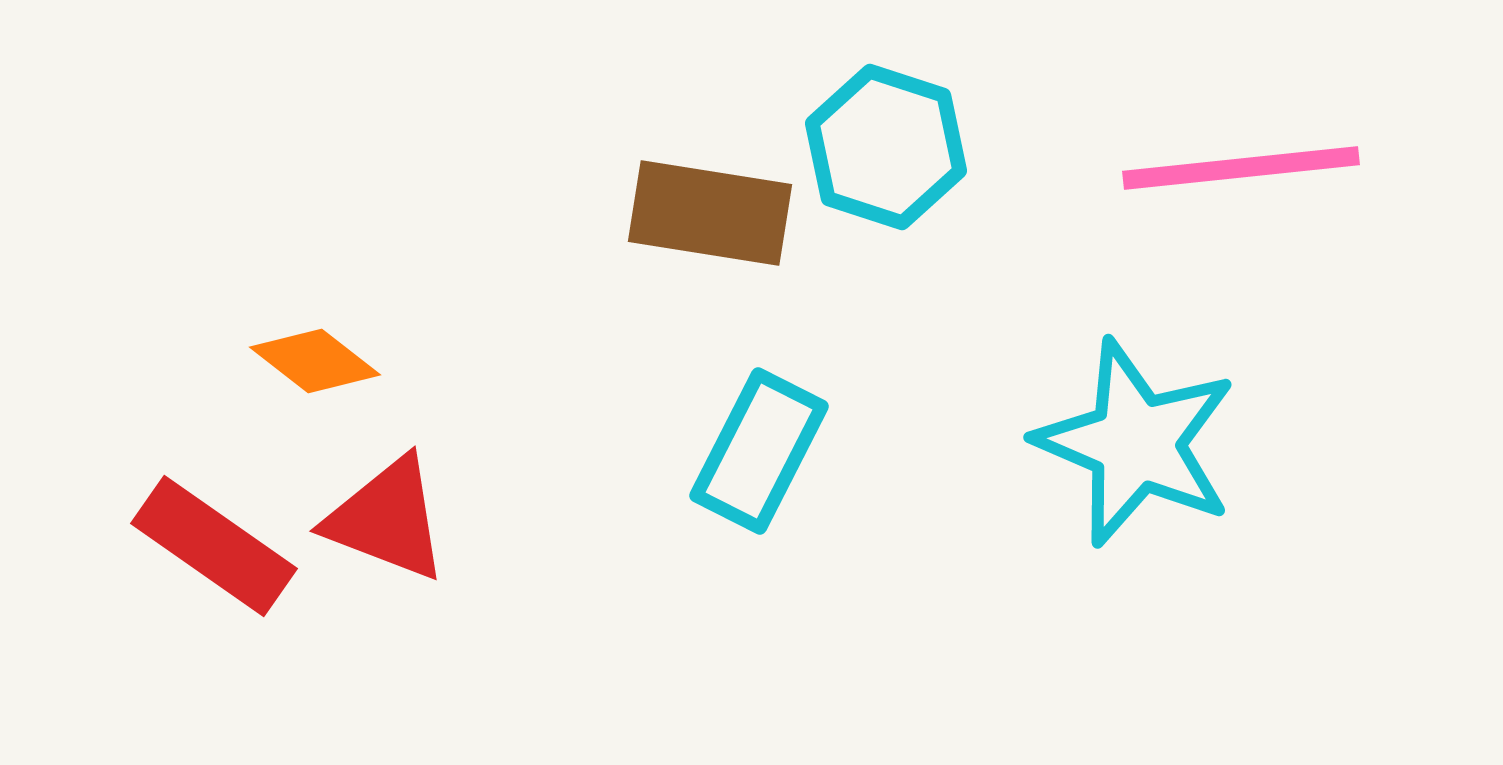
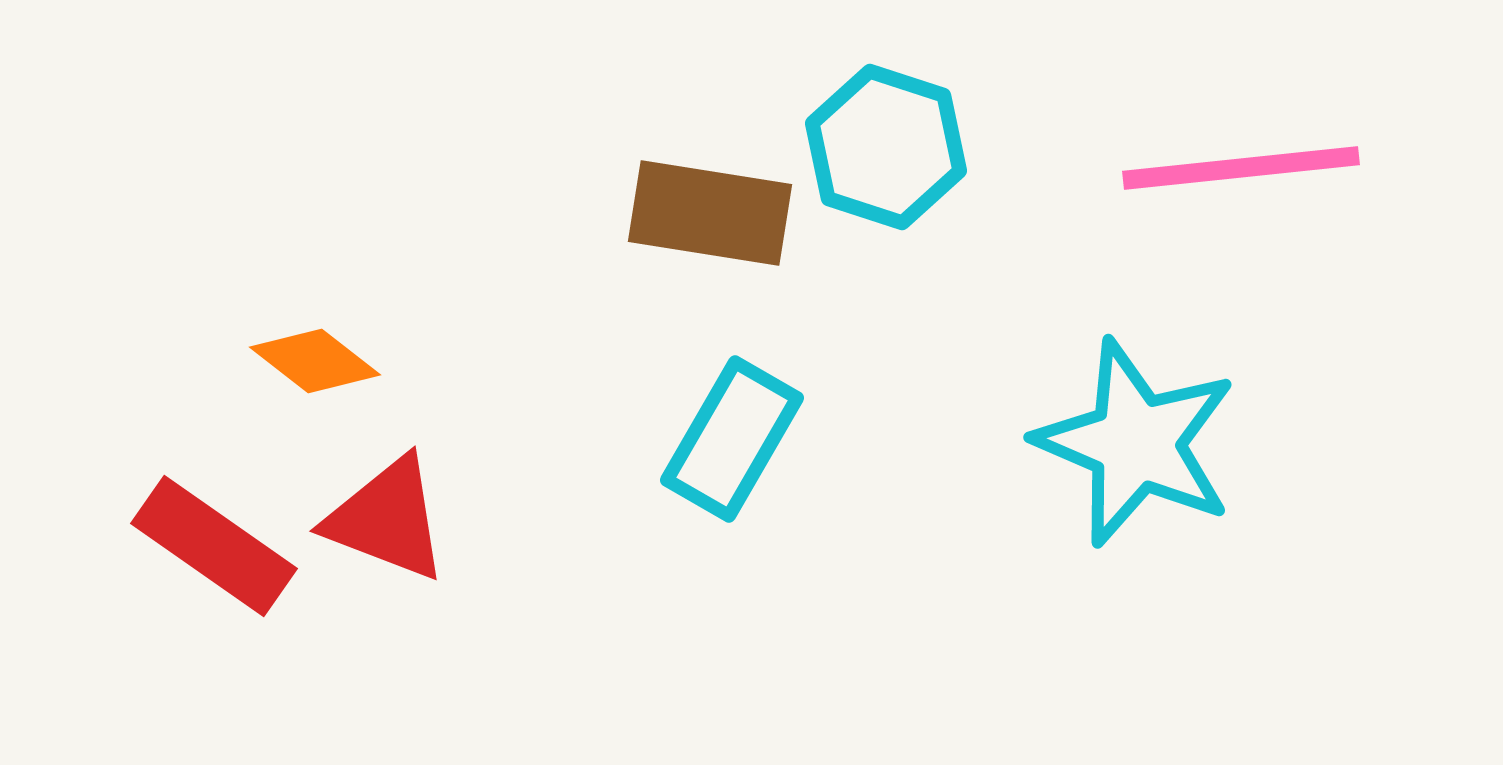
cyan rectangle: moved 27 px left, 12 px up; rotated 3 degrees clockwise
